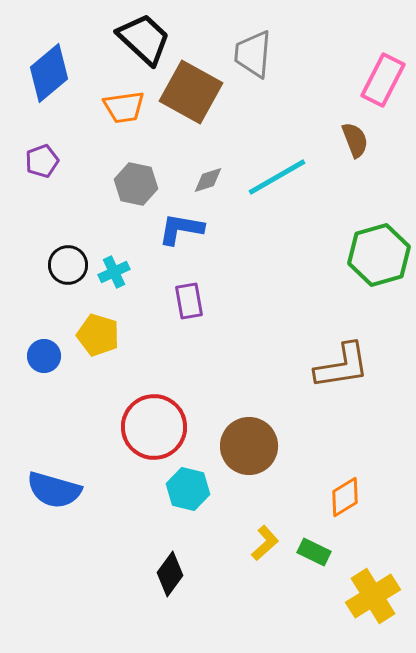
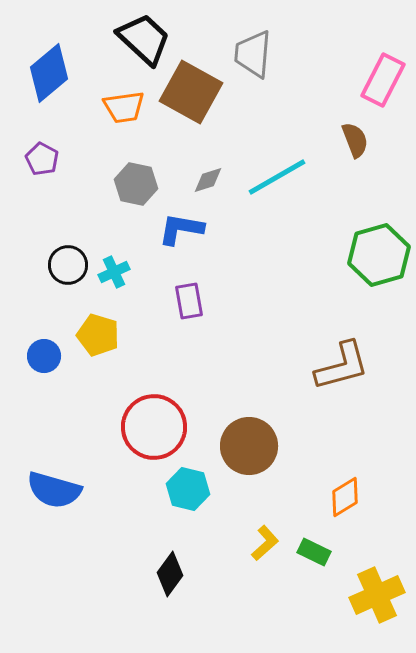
purple pentagon: moved 2 px up; rotated 24 degrees counterclockwise
brown L-shape: rotated 6 degrees counterclockwise
yellow cross: moved 4 px right, 1 px up; rotated 8 degrees clockwise
